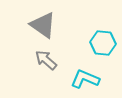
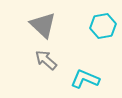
gray triangle: rotated 8 degrees clockwise
cyan hexagon: moved 17 px up; rotated 15 degrees counterclockwise
